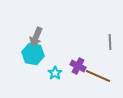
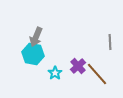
purple cross: rotated 21 degrees clockwise
brown line: moved 1 px left, 2 px up; rotated 25 degrees clockwise
